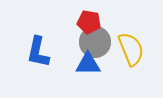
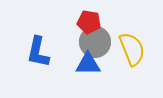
yellow semicircle: moved 1 px right
